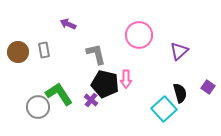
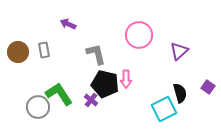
cyan square: rotated 15 degrees clockwise
